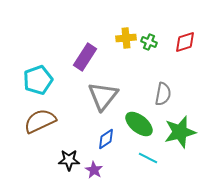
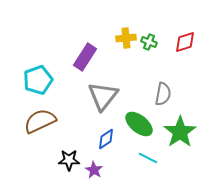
green star: rotated 20 degrees counterclockwise
